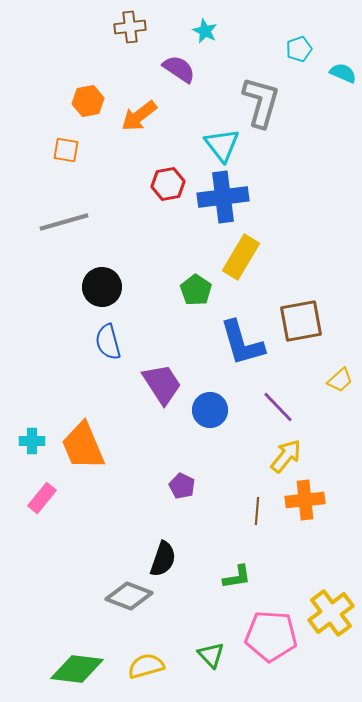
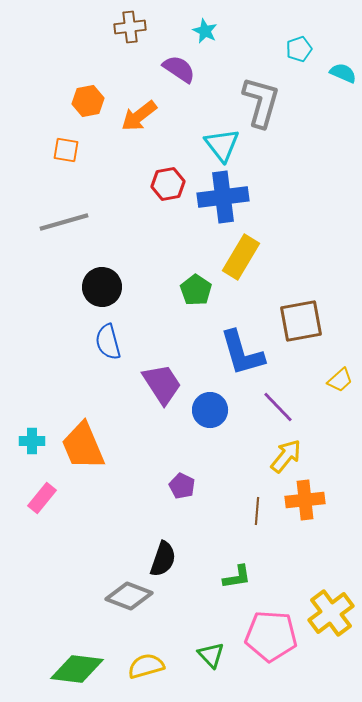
blue L-shape: moved 10 px down
